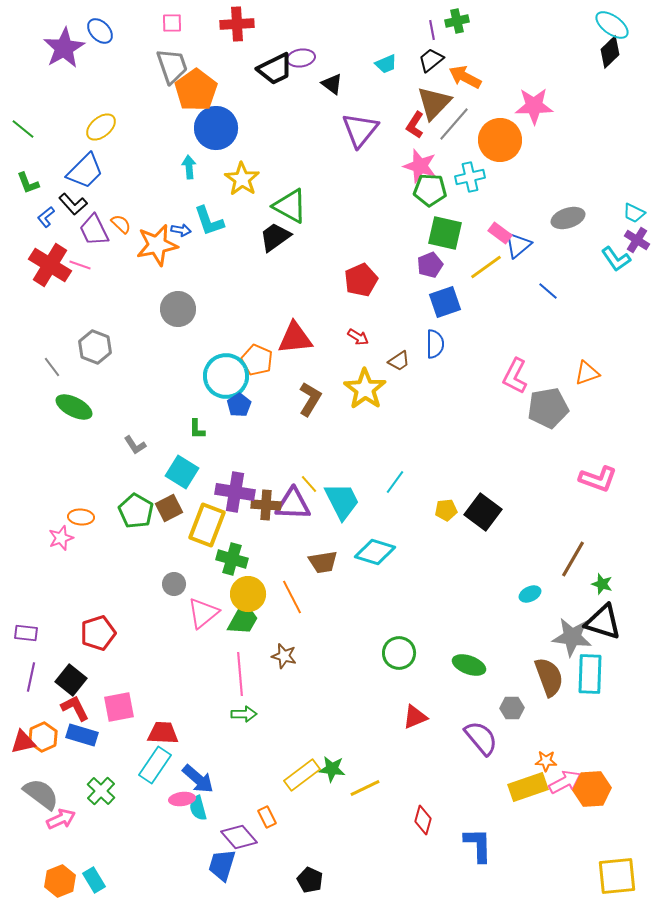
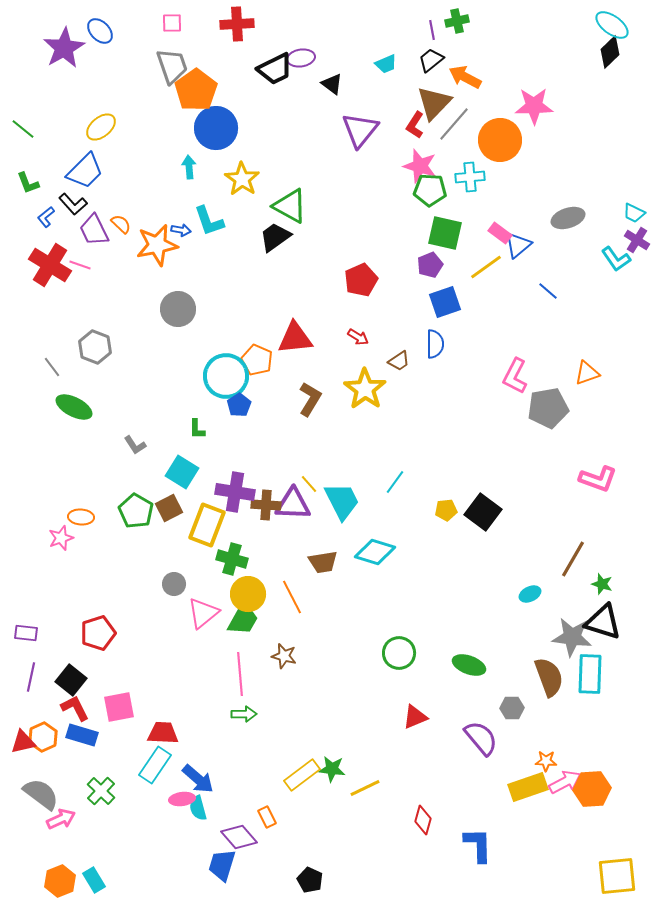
cyan cross at (470, 177): rotated 8 degrees clockwise
